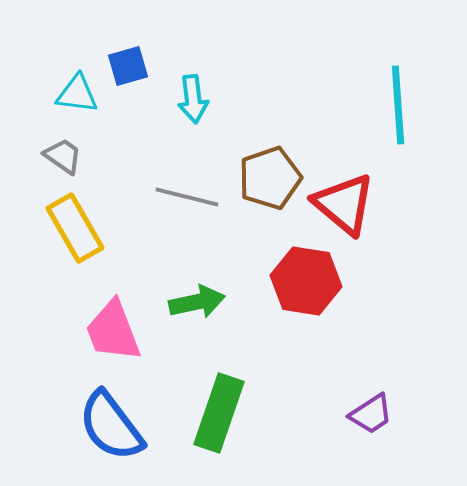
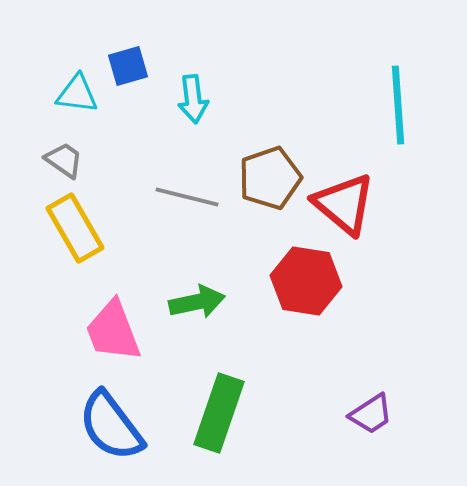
gray trapezoid: moved 1 px right, 4 px down
